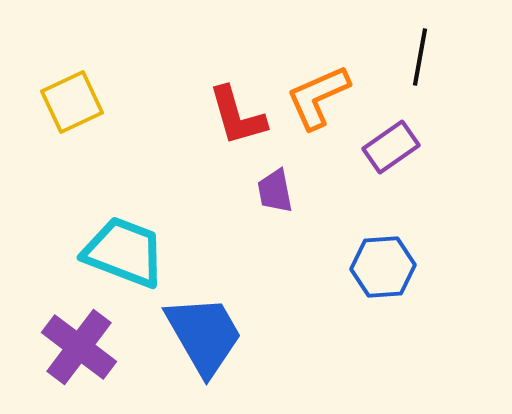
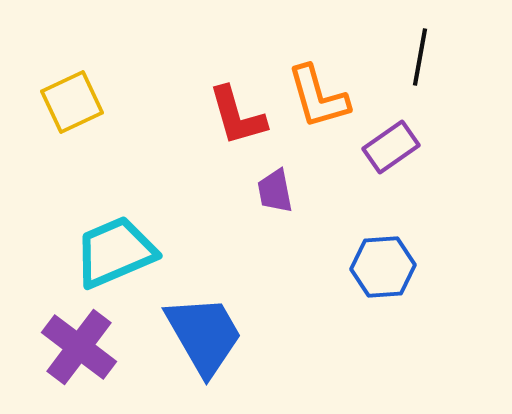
orange L-shape: rotated 82 degrees counterclockwise
cyan trapezoid: moved 9 px left; rotated 44 degrees counterclockwise
